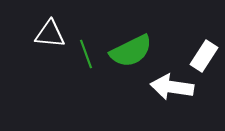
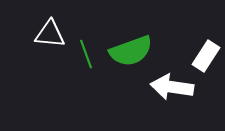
green semicircle: rotated 6 degrees clockwise
white rectangle: moved 2 px right
